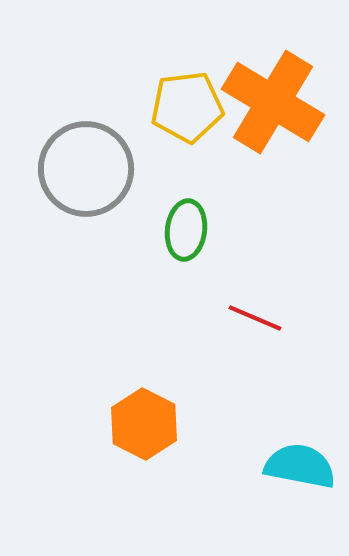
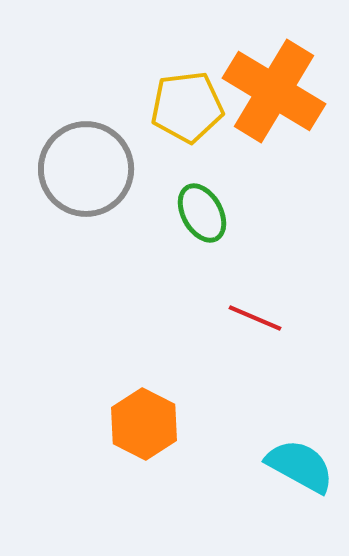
orange cross: moved 1 px right, 11 px up
green ellipse: moved 16 px right, 17 px up; rotated 36 degrees counterclockwise
cyan semicircle: rotated 18 degrees clockwise
